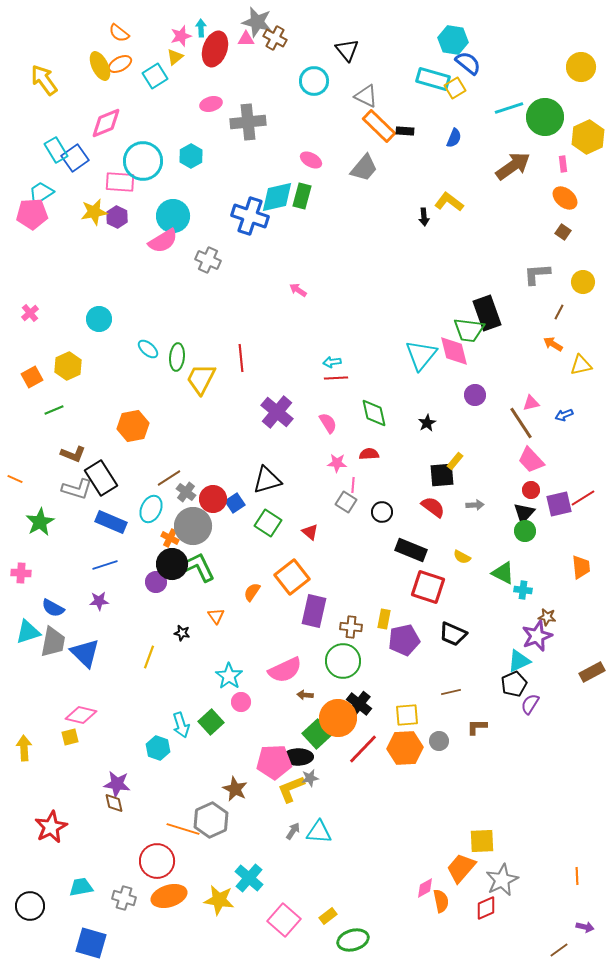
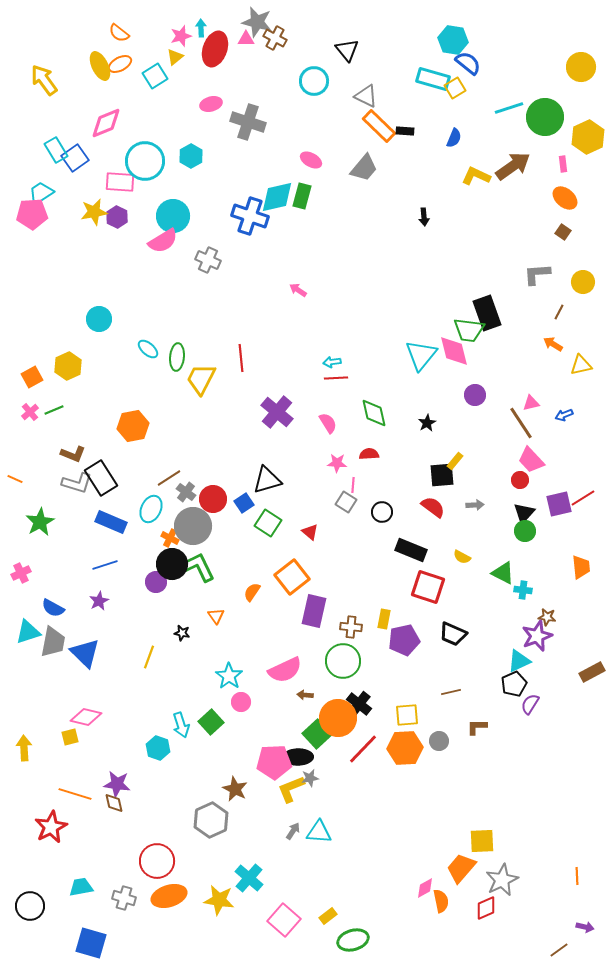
gray cross at (248, 122): rotated 24 degrees clockwise
cyan circle at (143, 161): moved 2 px right
yellow L-shape at (449, 202): moved 27 px right, 26 px up; rotated 12 degrees counterclockwise
pink cross at (30, 313): moved 99 px down
gray L-shape at (77, 489): moved 6 px up
red circle at (531, 490): moved 11 px left, 10 px up
blue square at (235, 503): moved 9 px right
pink cross at (21, 573): rotated 30 degrees counterclockwise
purple star at (99, 601): rotated 24 degrees counterclockwise
pink diamond at (81, 715): moved 5 px right, 2 px down
orange line at (183, 829): moved 108 px left, 35 px up
